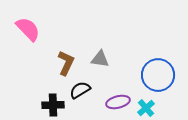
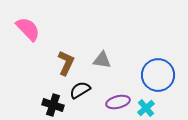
gray triangle: moved 2 px right, 1 px down
black cross: rotated 20 degrees clockwise
